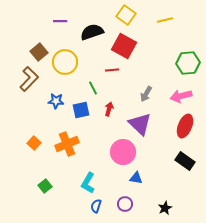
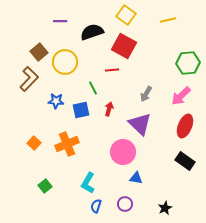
yellow line: moved 3 px right
pink arrow: rotated 30 degrees counterclockwise
